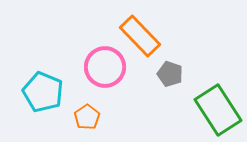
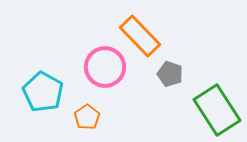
cyan pentagon: rotated 6 degrees clockwise
green rectangle: moved 1 px left
